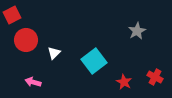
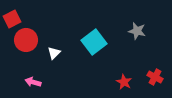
red square: moved 4 px down
gray star: rotated 30 degrees counterclockwise
cyan square: moved 19 px up
